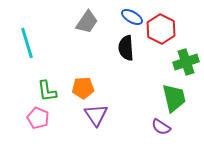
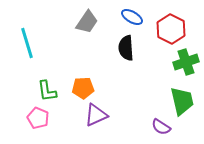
red hexagon: moved 10 px right
green trapezoid: moved 8 px right, 3 px down
purple triangle: rotated 40 degrees clockwise
